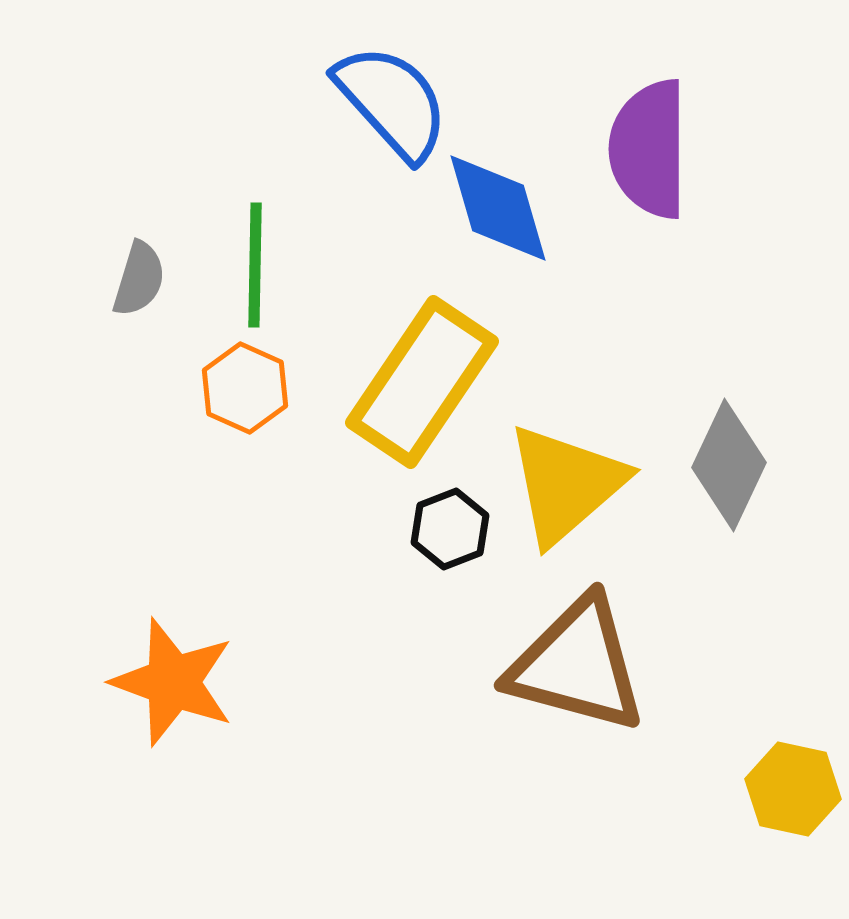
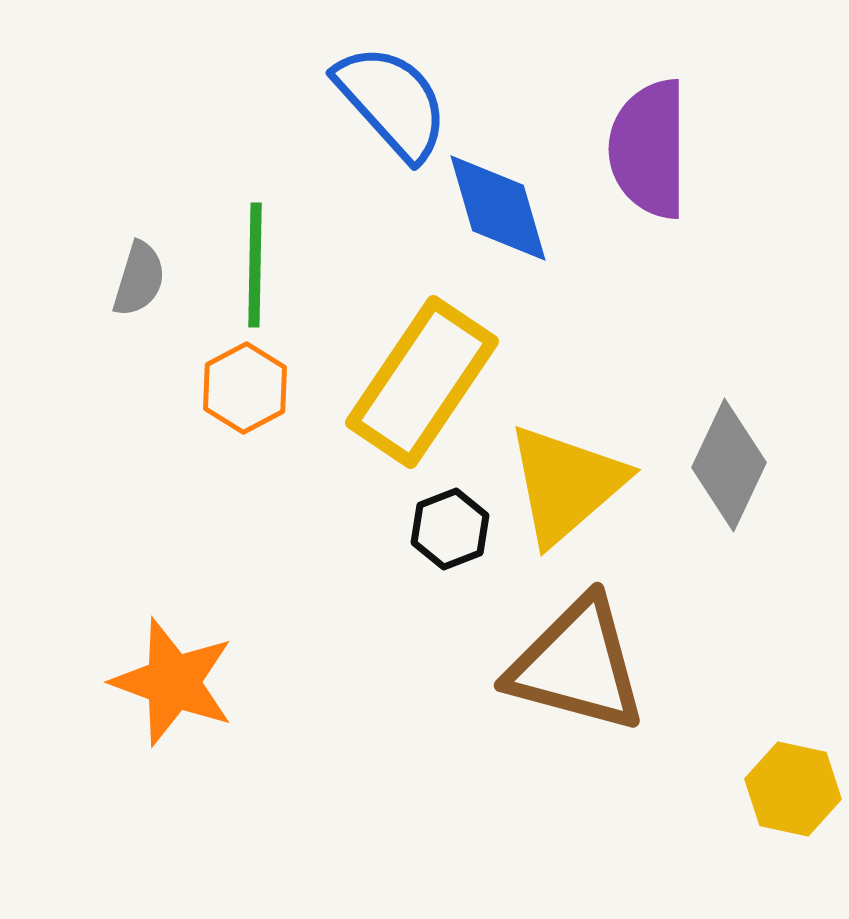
orange hexagon: rotated 8 degrees clockwise
